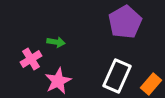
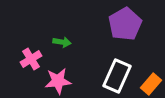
purple pentagon: moved 2 px down
green arrow: moved 6 px right
pink star: rotated 20 degrees clockwise
